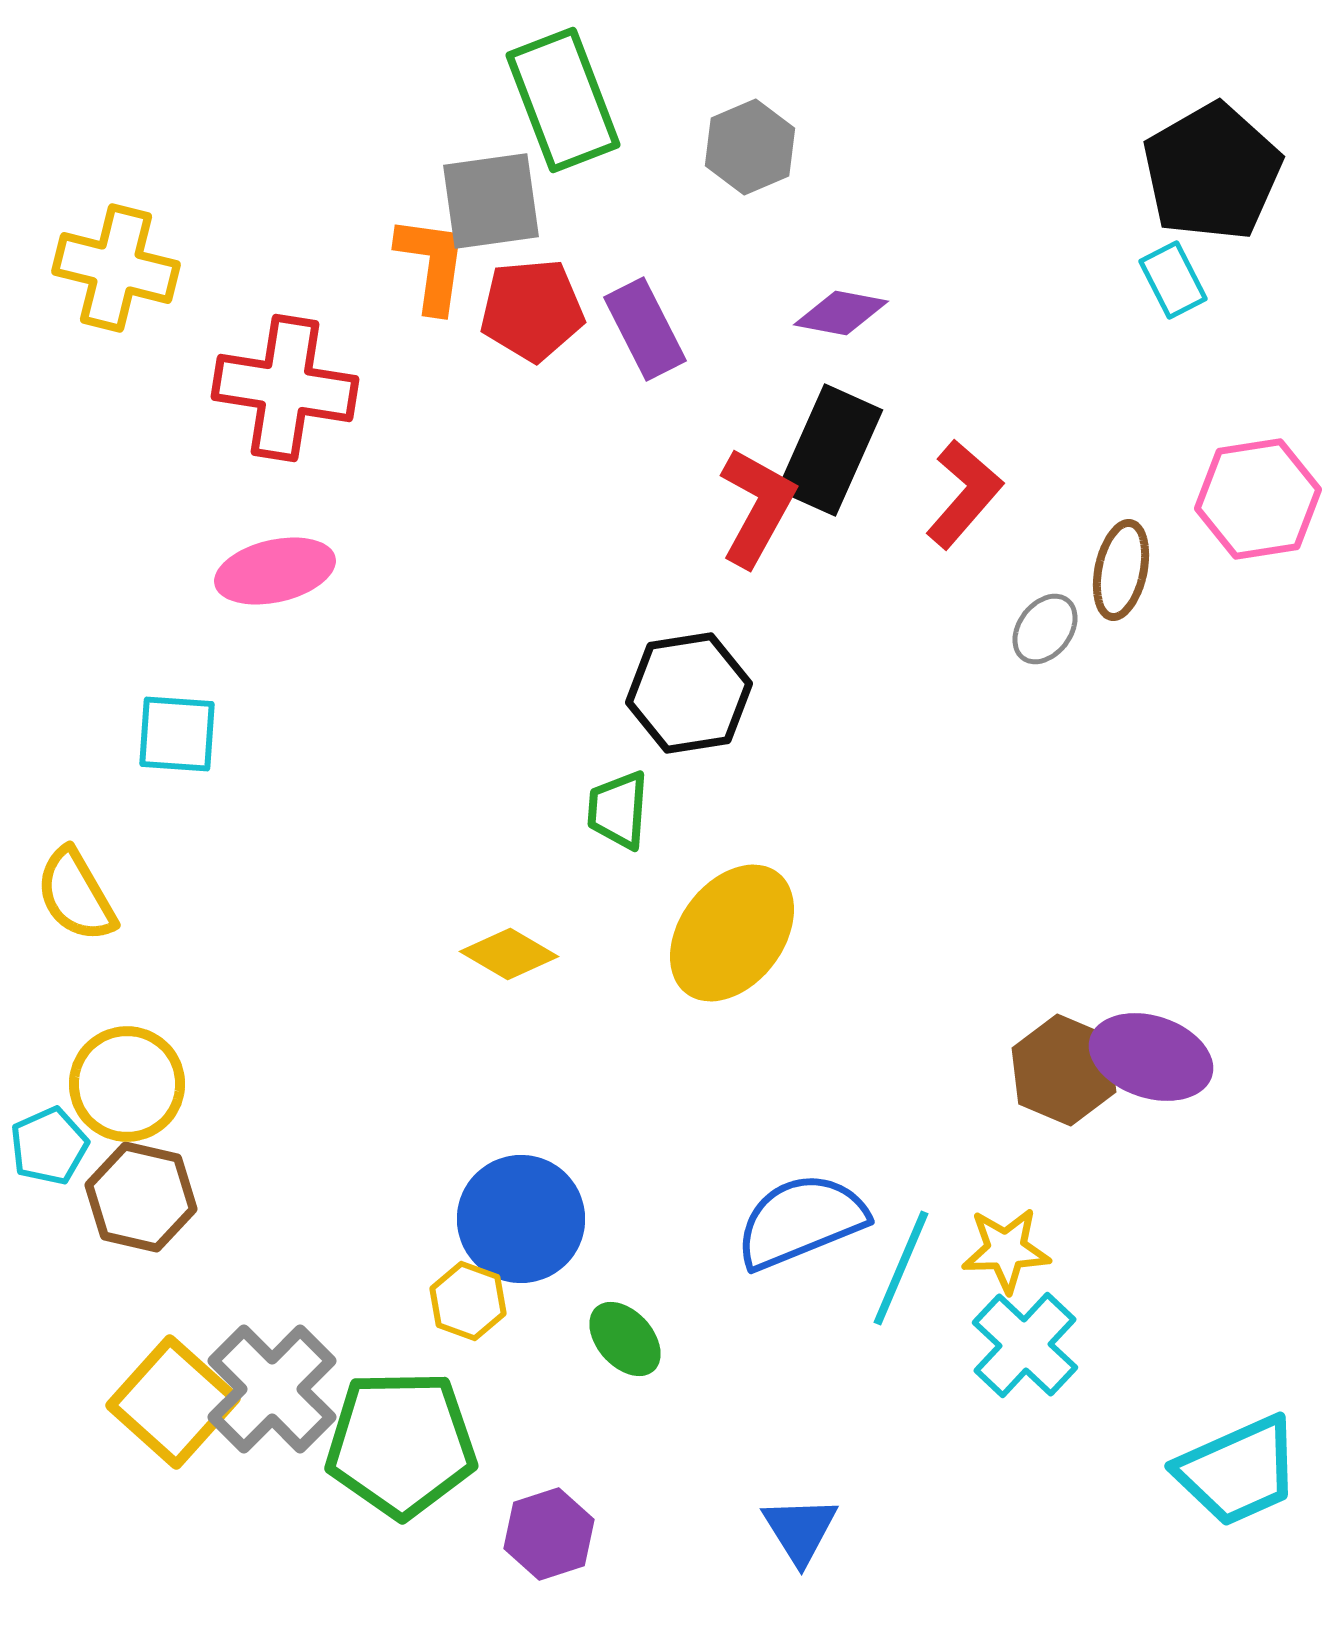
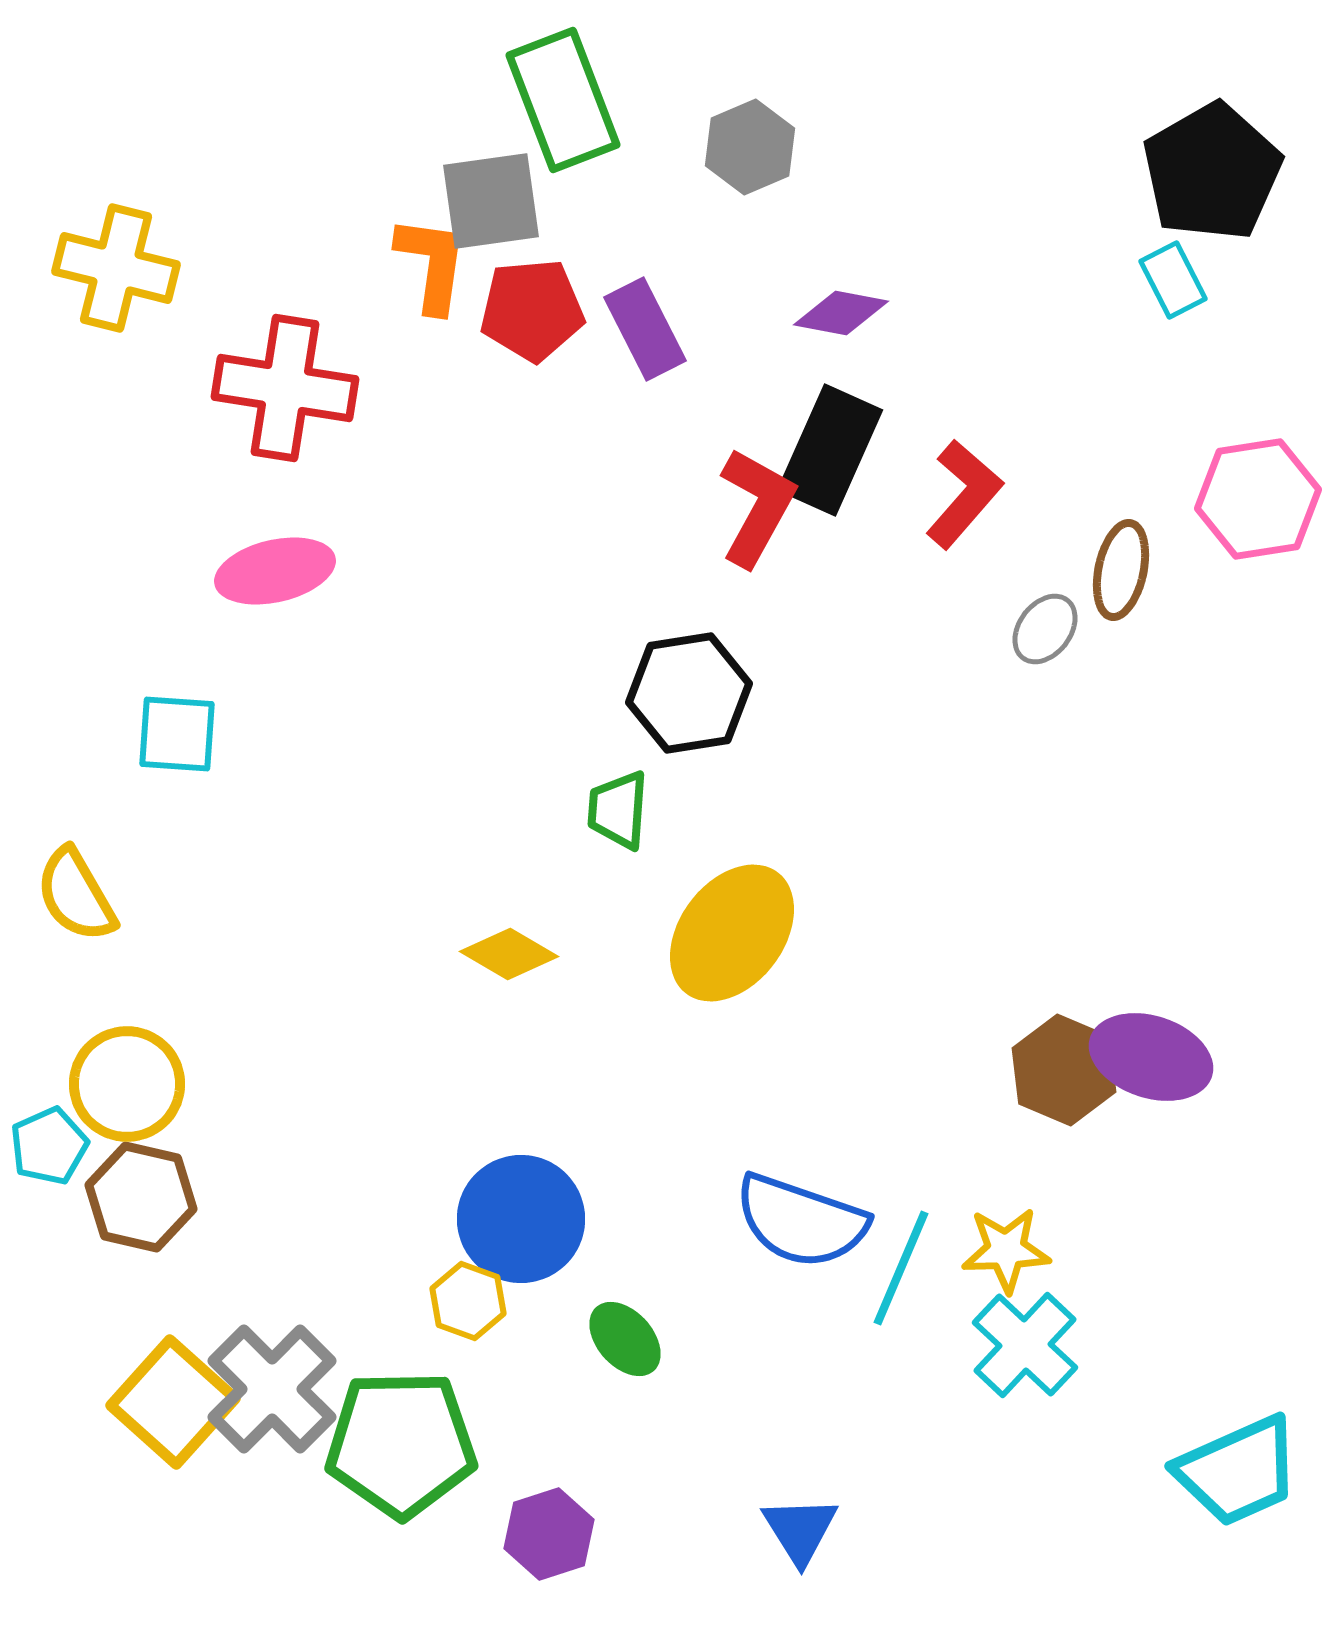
blue semicircle at (801, 1221): rotated 139 degrees counterclockwise
